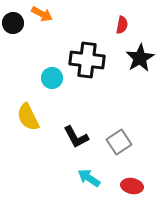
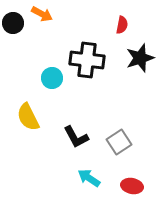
black star: rotated 12 degrees clockwise
